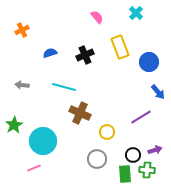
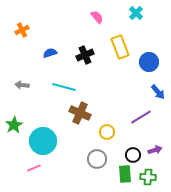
green cross: moved 1 px right, 7 px down
